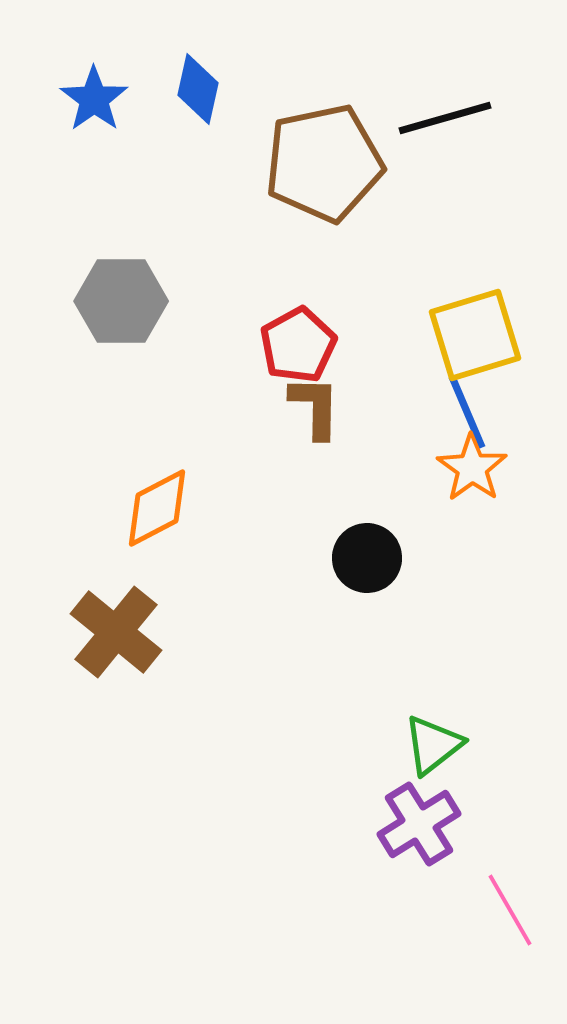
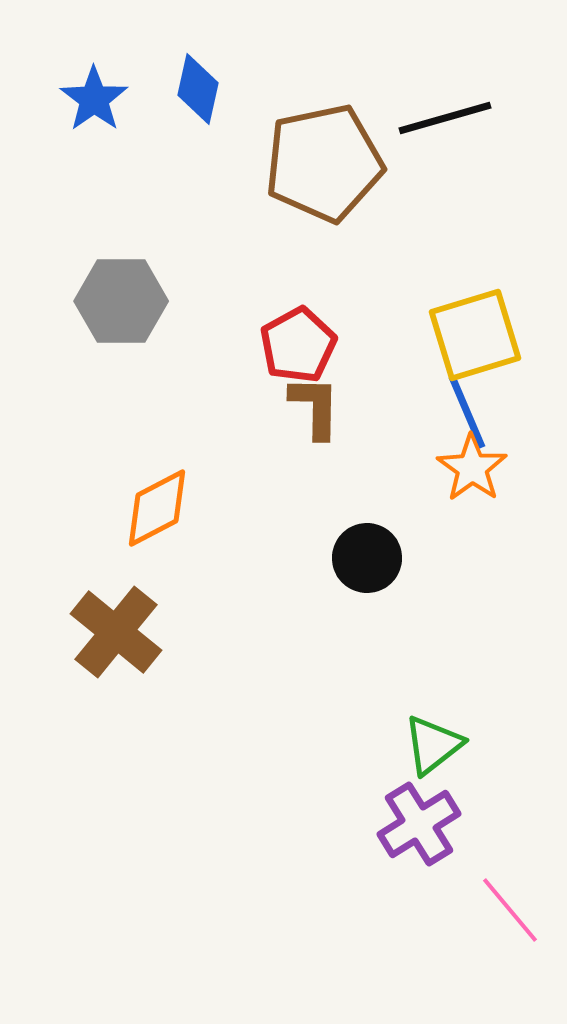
pink line: rotated 10 degrees counterclockwise
